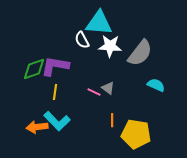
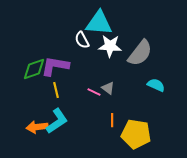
yellow line: moved 1 px right, 2 px up; rotated 21 degrees counterclockwise
cyan L-shape: rotated 80 degrees counterclockwise
